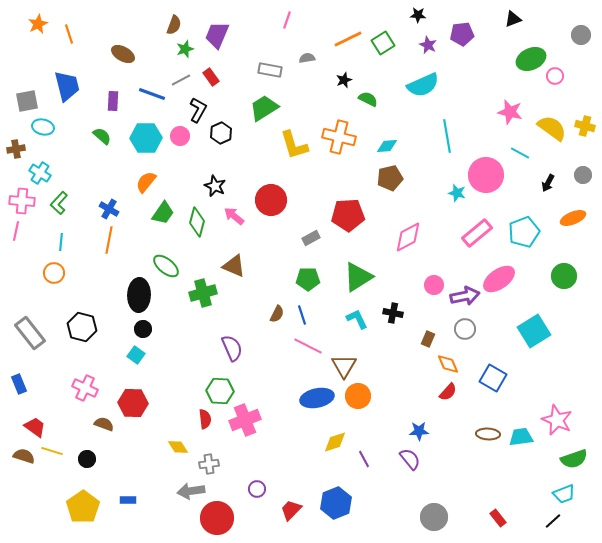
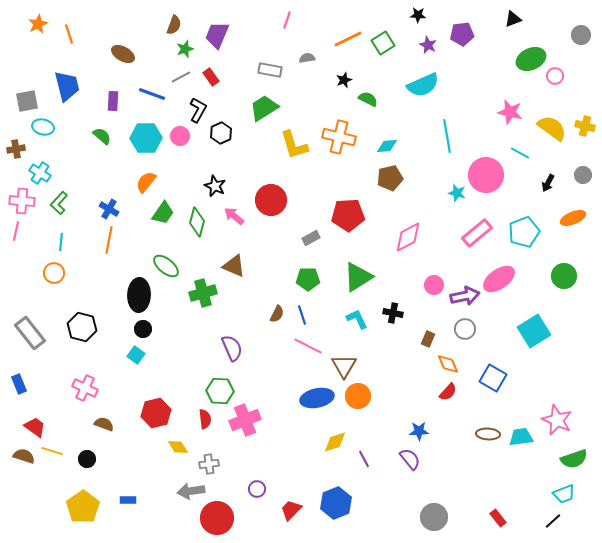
gray line at (181, 80): moved 3 px up
red hexagon at (133, 403): moved 23 px right, 10 px down; rotated 16 degrees counterclockwise
